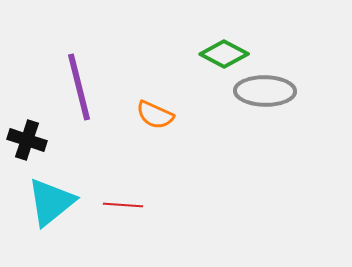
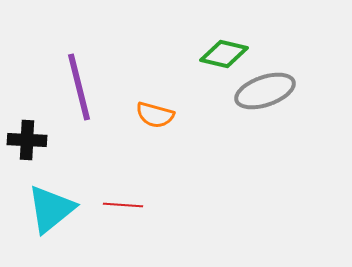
green diamond: rotated 15 degrees counterclockwise
gray ellipse: rotated 20 degrees counterclockwise
orange semicircle: rotated 9 degrees counterclockwise
black cross: rotated 15 degrees counterclockwise
cyan triangle: moved 7 px down
